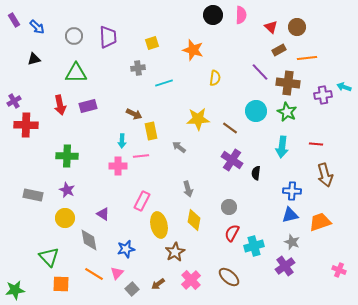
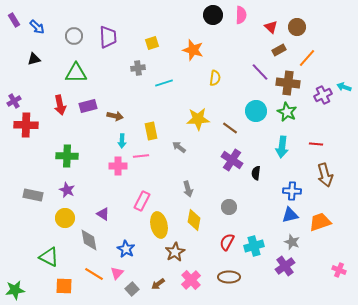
orange line at (307, 58): rotated 42 degrees counterclockwise
purple cross at (323, 95): rotated 18 degrees counterclockwise
brown arrow at (134, 114): moved 19 px left, 2 px down; rotated 14 degrees counterclockwise
red semicircle at (232, 233): moved 5 px left, 9 px down
blue star at (126, 249): rotated 30 degrees counterclockwise
green triangle at (49, 257): rotated 20 degrees counterclockwise
brown ellipse at (229, 277): rotated 40 degrees counterclockwise
orange square at (61, 284): moved 3 px right, 2 px down
